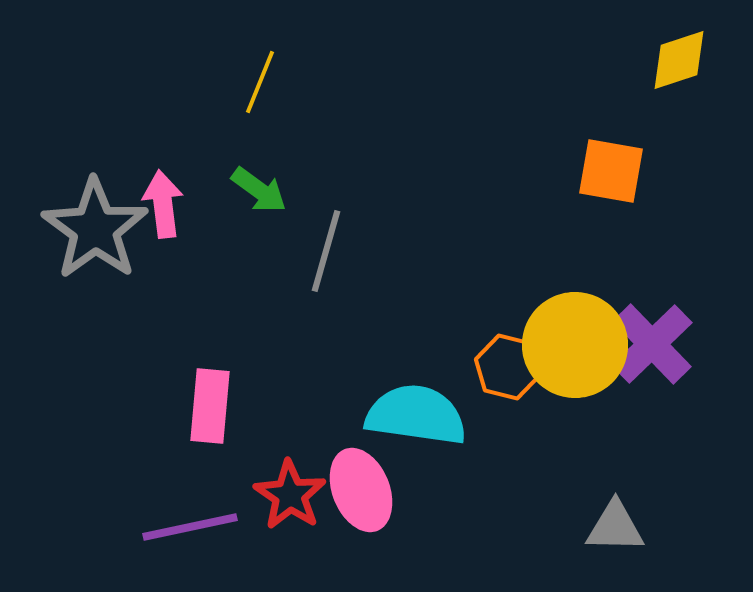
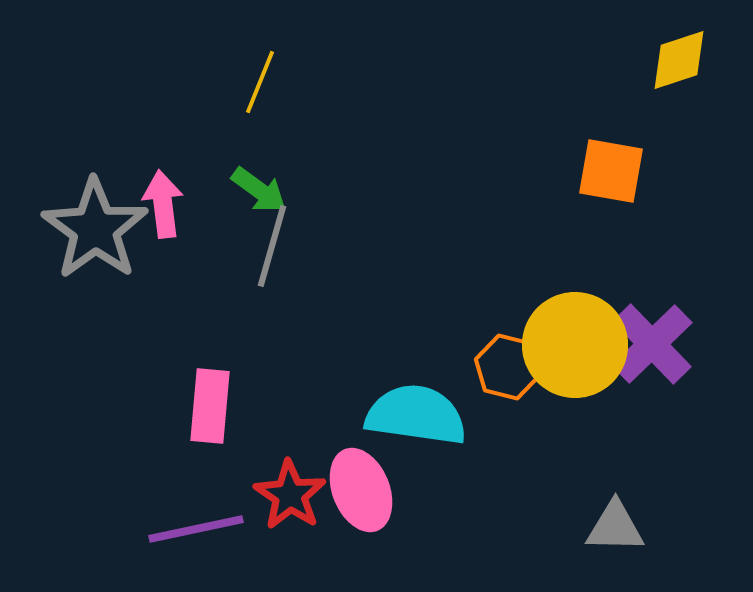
gray line: moved 54 px left, 5 px up
purple line: moved 6 px right, 2 px down
